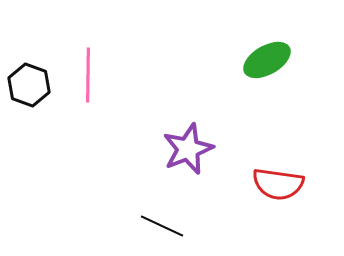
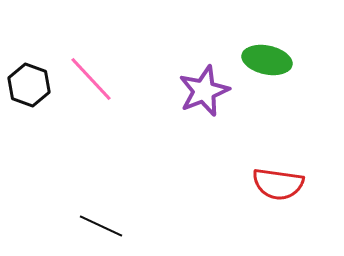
green ellipse: rotated 42 degrees clockwise
pink line: moved 3 px right, 4 px down; rotated 44 degrees counterclockwise
purple star: moved 16 px right, 58 px up
black line: moved 61 px left
